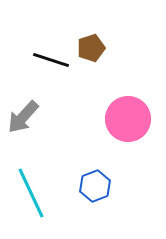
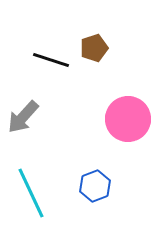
brown pentagon: moved 3 px right
